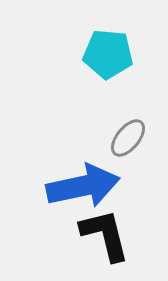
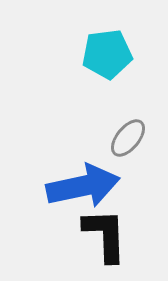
cyan pentagon: moved 1 px left; rotated 12 degrees counterclockwise
black L-shape: rotated 12 degrees clockwise
